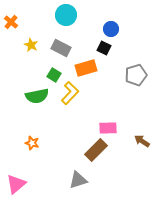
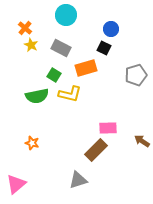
orange cross: moved 14 px right, 6 px down
yellow L-shape: moved 1 px down; rotated 60 degrees clockwise
